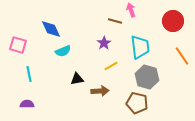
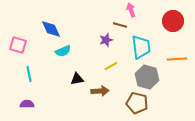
brown line: moved 5 px right, 4 px down
purple star: moved 2 px right, 3 px up; rotated 16 degrees clockwise
cyan trapezoid: moved 1 px right
orange line: moved 5 px left, 3 px down; rotated 60 degrees counterclockwise
